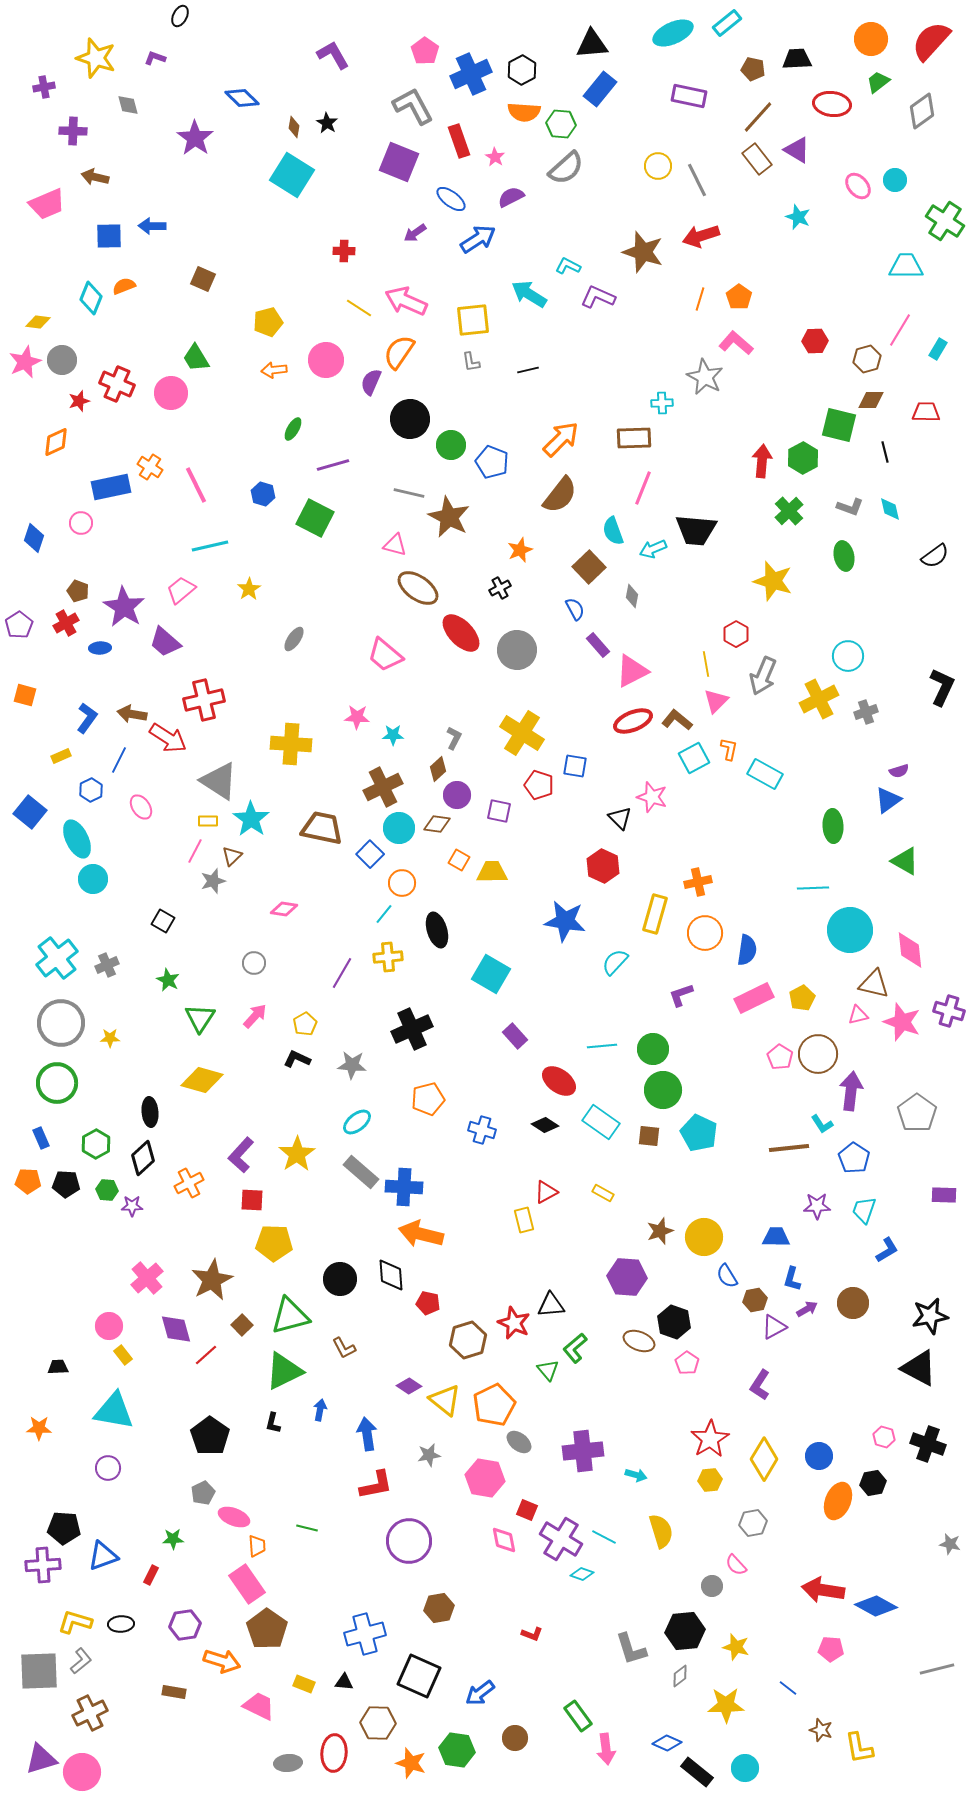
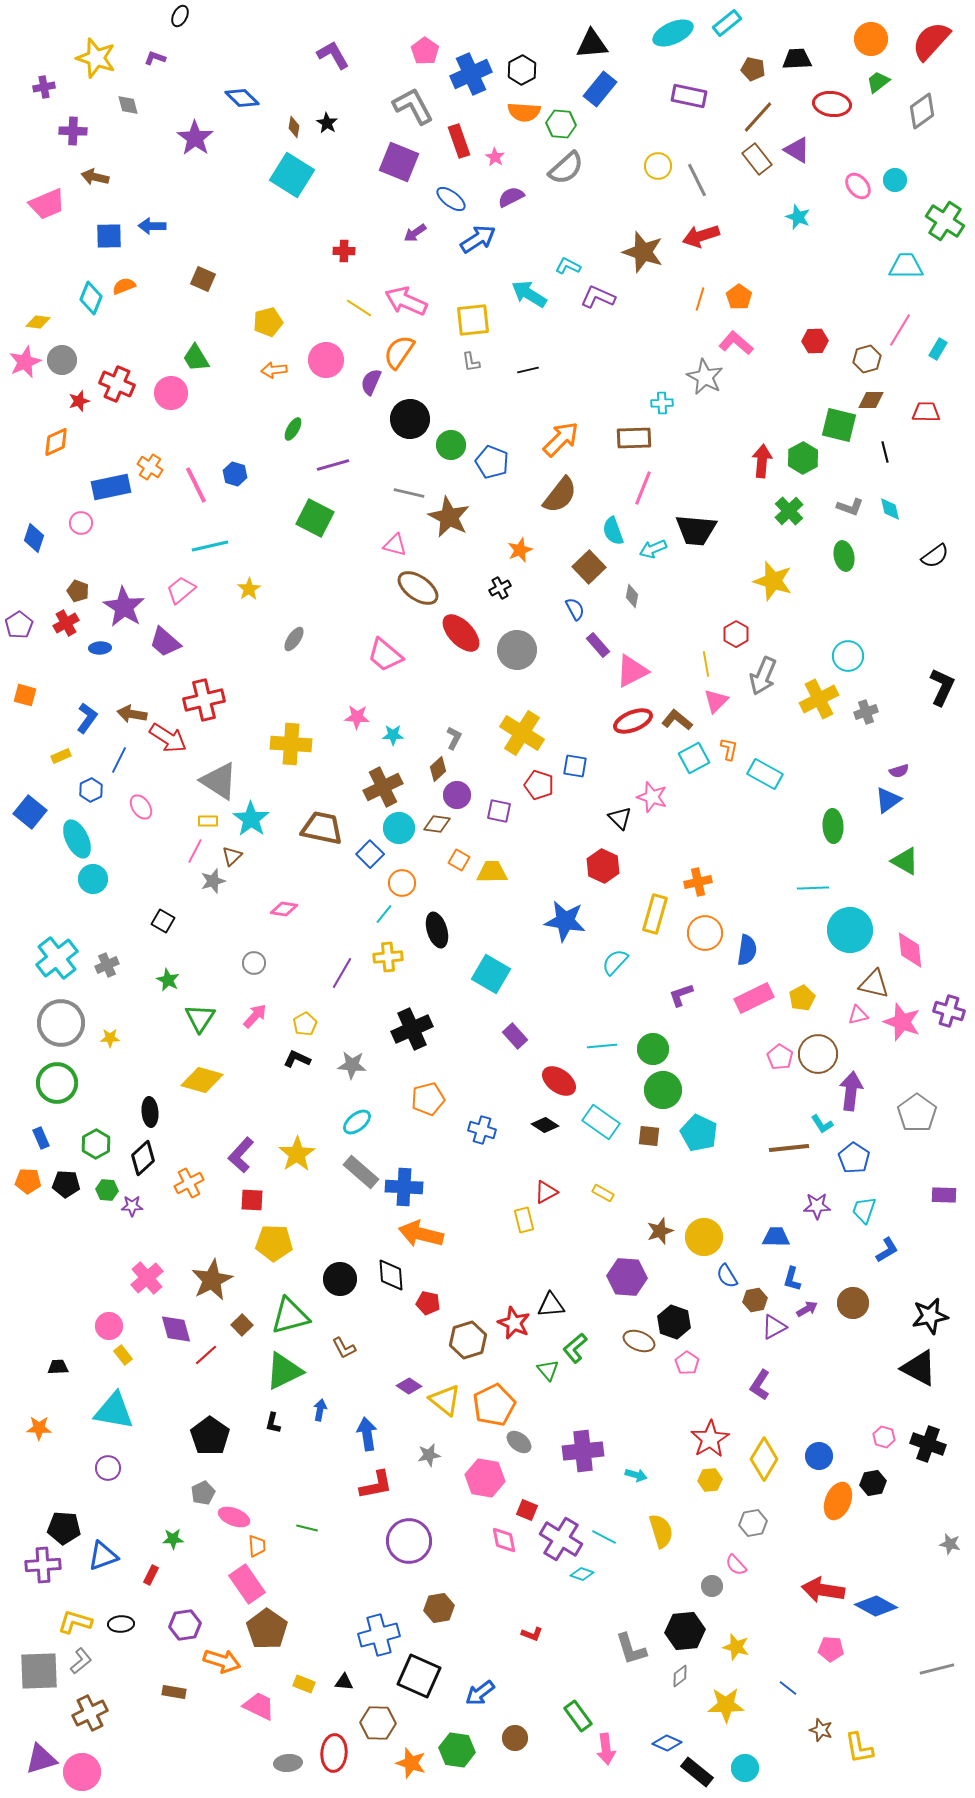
blue hexagon at (263, 494): moved 28 px left, 20 px up
blue cross at (365, 1634): moved 14 px right, 1 px down
